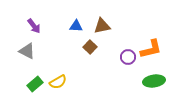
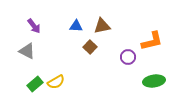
orange L-shape: moved 1 px right, 8 px up
yellow semicircle: moved 2 px left
